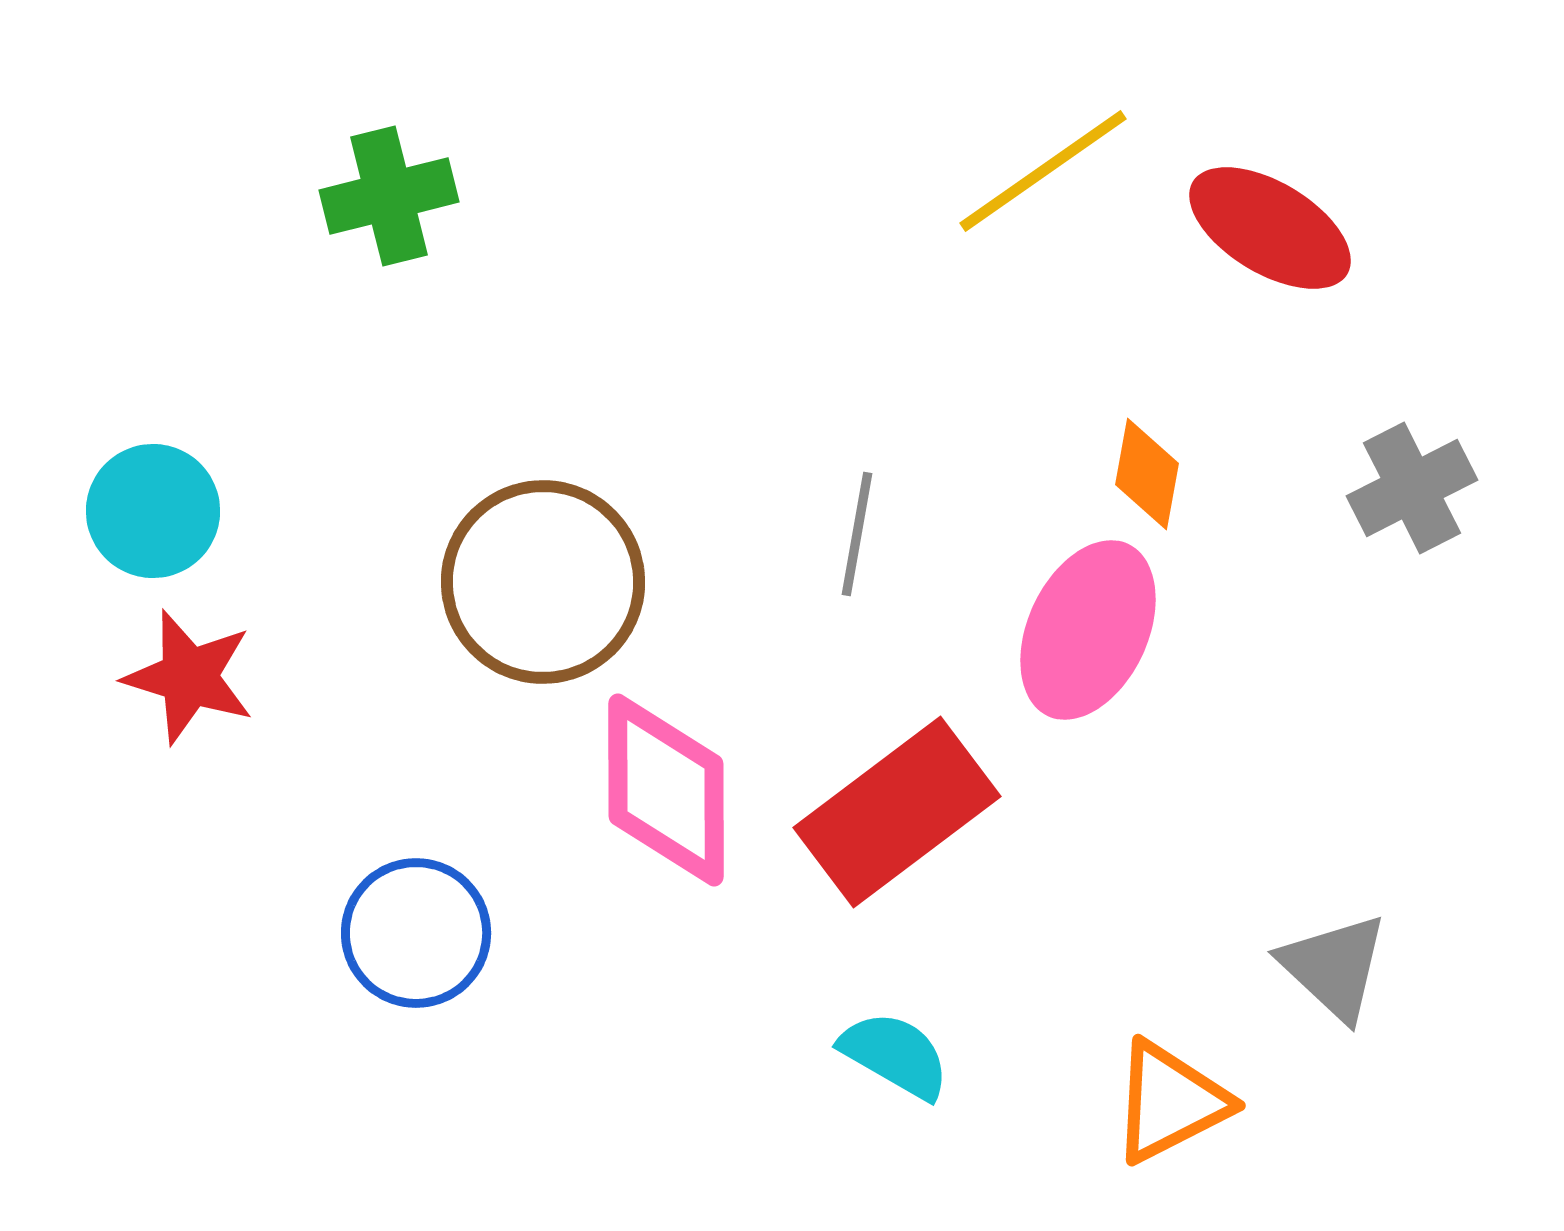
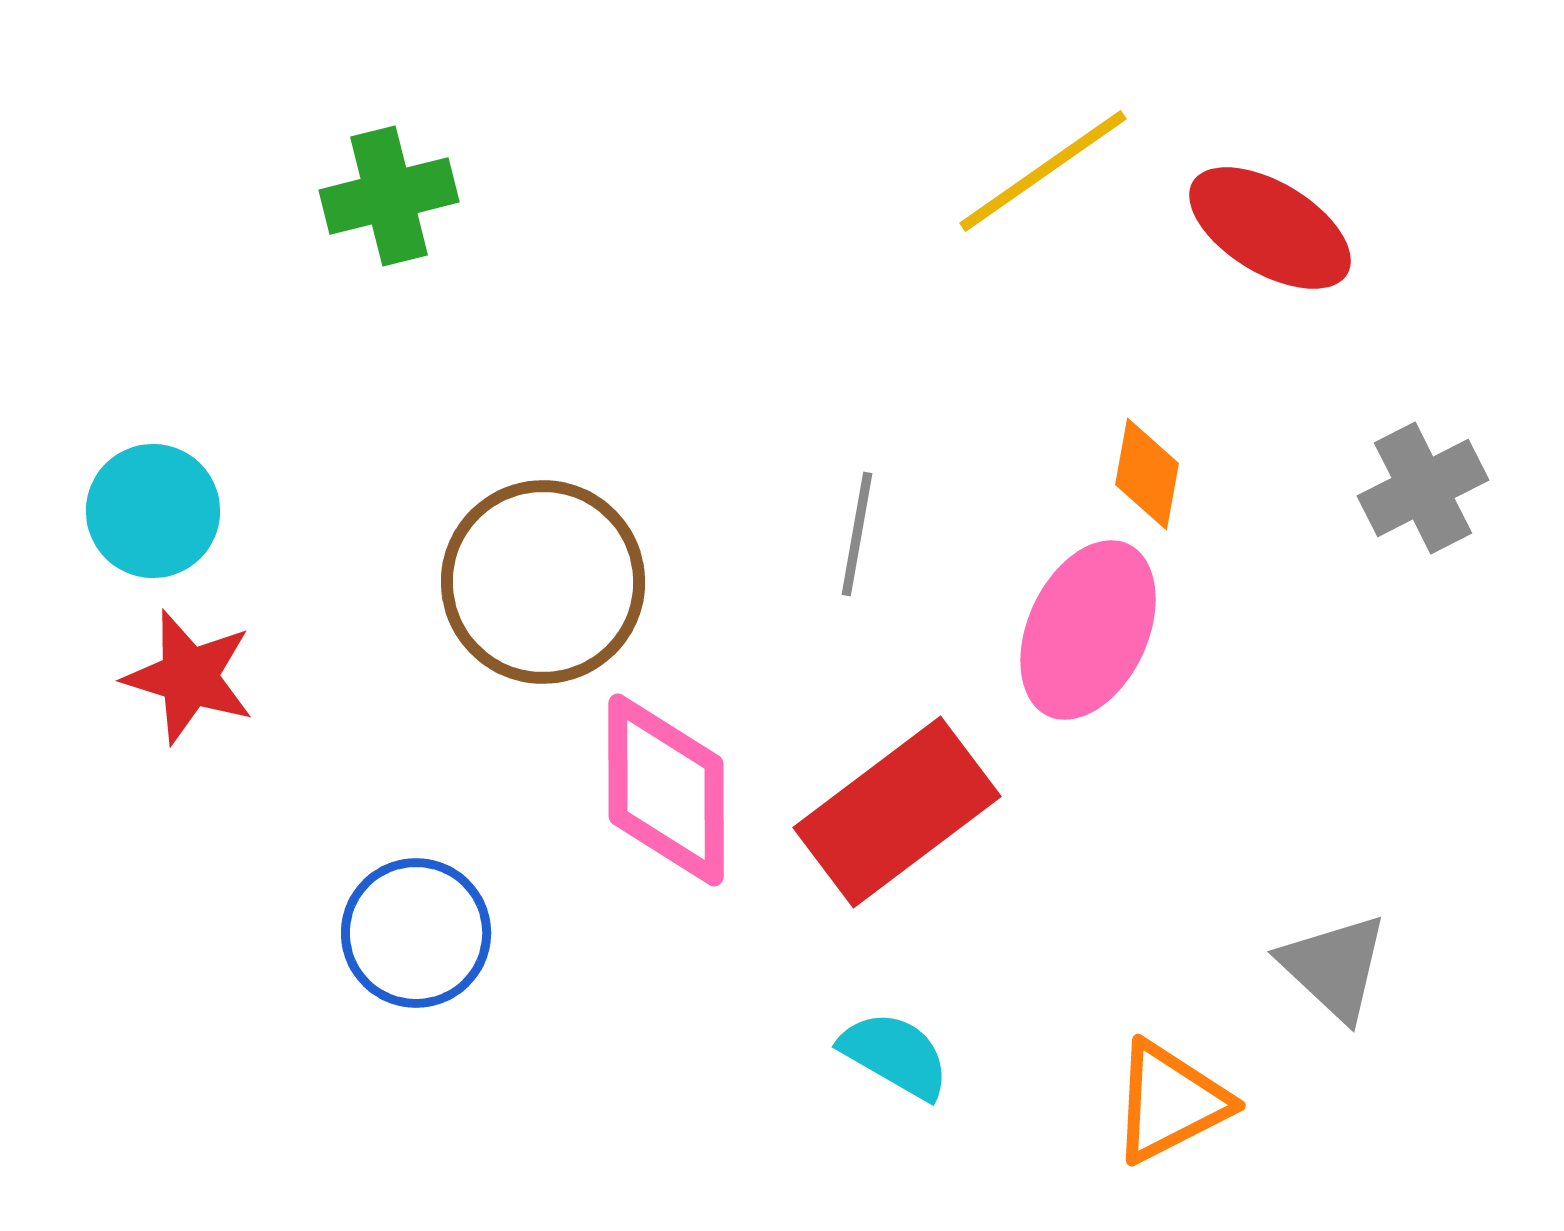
gray cross: moved 11 px right
